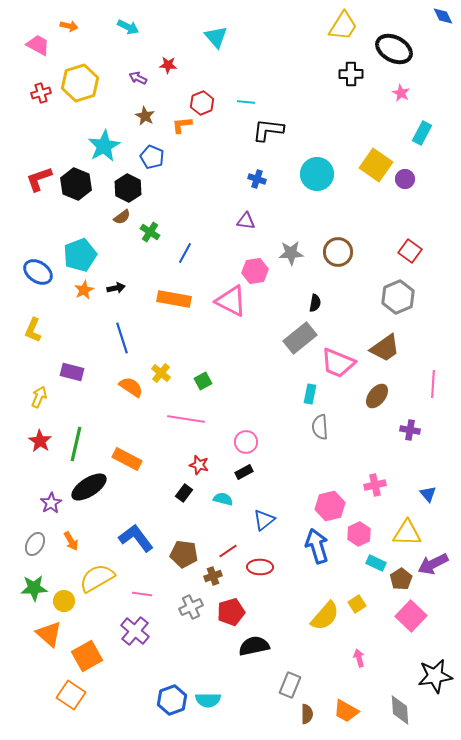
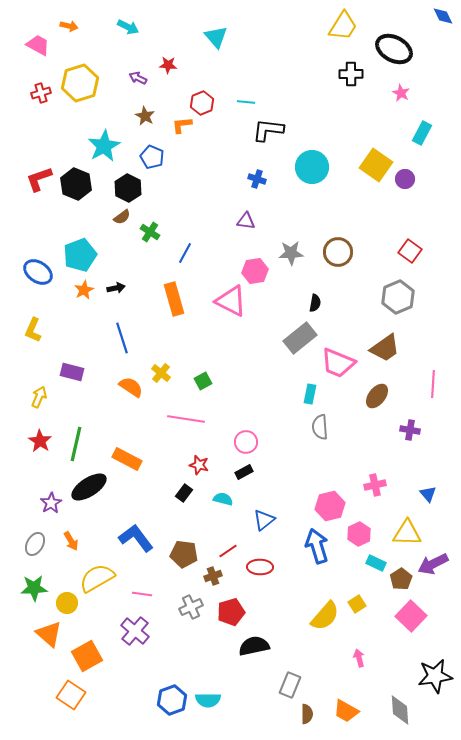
cyan circle at (317, 174): moved 5 px left, 7 px up
orange rectangle at (174, 299): rotated 64 degrees clockwise
yellow circle at (64, 601): moved 3 px right, 2 px down
